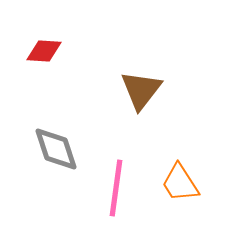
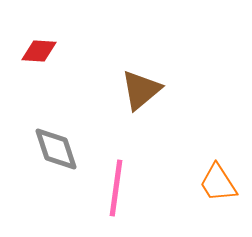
red diamond: moved 5 px left
brown triangle: rotated 12 degrees clockwise
orange trapezoid: moved 38 px right
